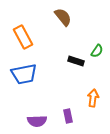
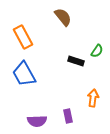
blue trapezoid: rotated 72 degrees clockwise
